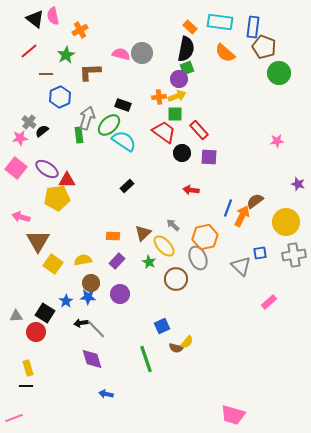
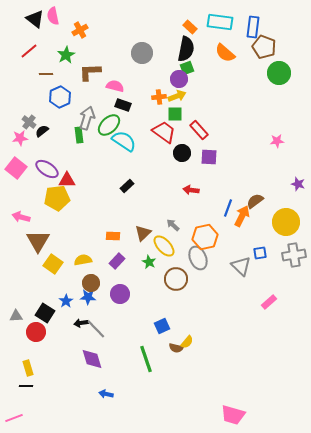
pink semicircle at (121, 54): moved 6 px left, 32 px down
